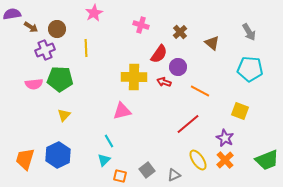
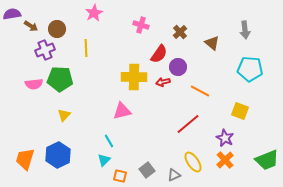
brown arrow: moved 1 px up
gray arrow: moved 4 px left, 2 px up; rotated 24 degrees clockwise
red arrow: moved 1 px left; rotated 32 degrees counterclockwise
yellow ellipse: moved 5 px left, 2 px down
